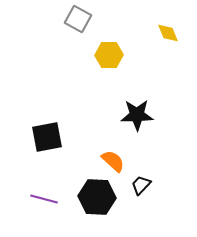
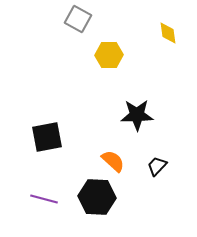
yellow diamond: rotated 15 degrees clockwise
black trapezoid: moved 16 px right, 19 px up
